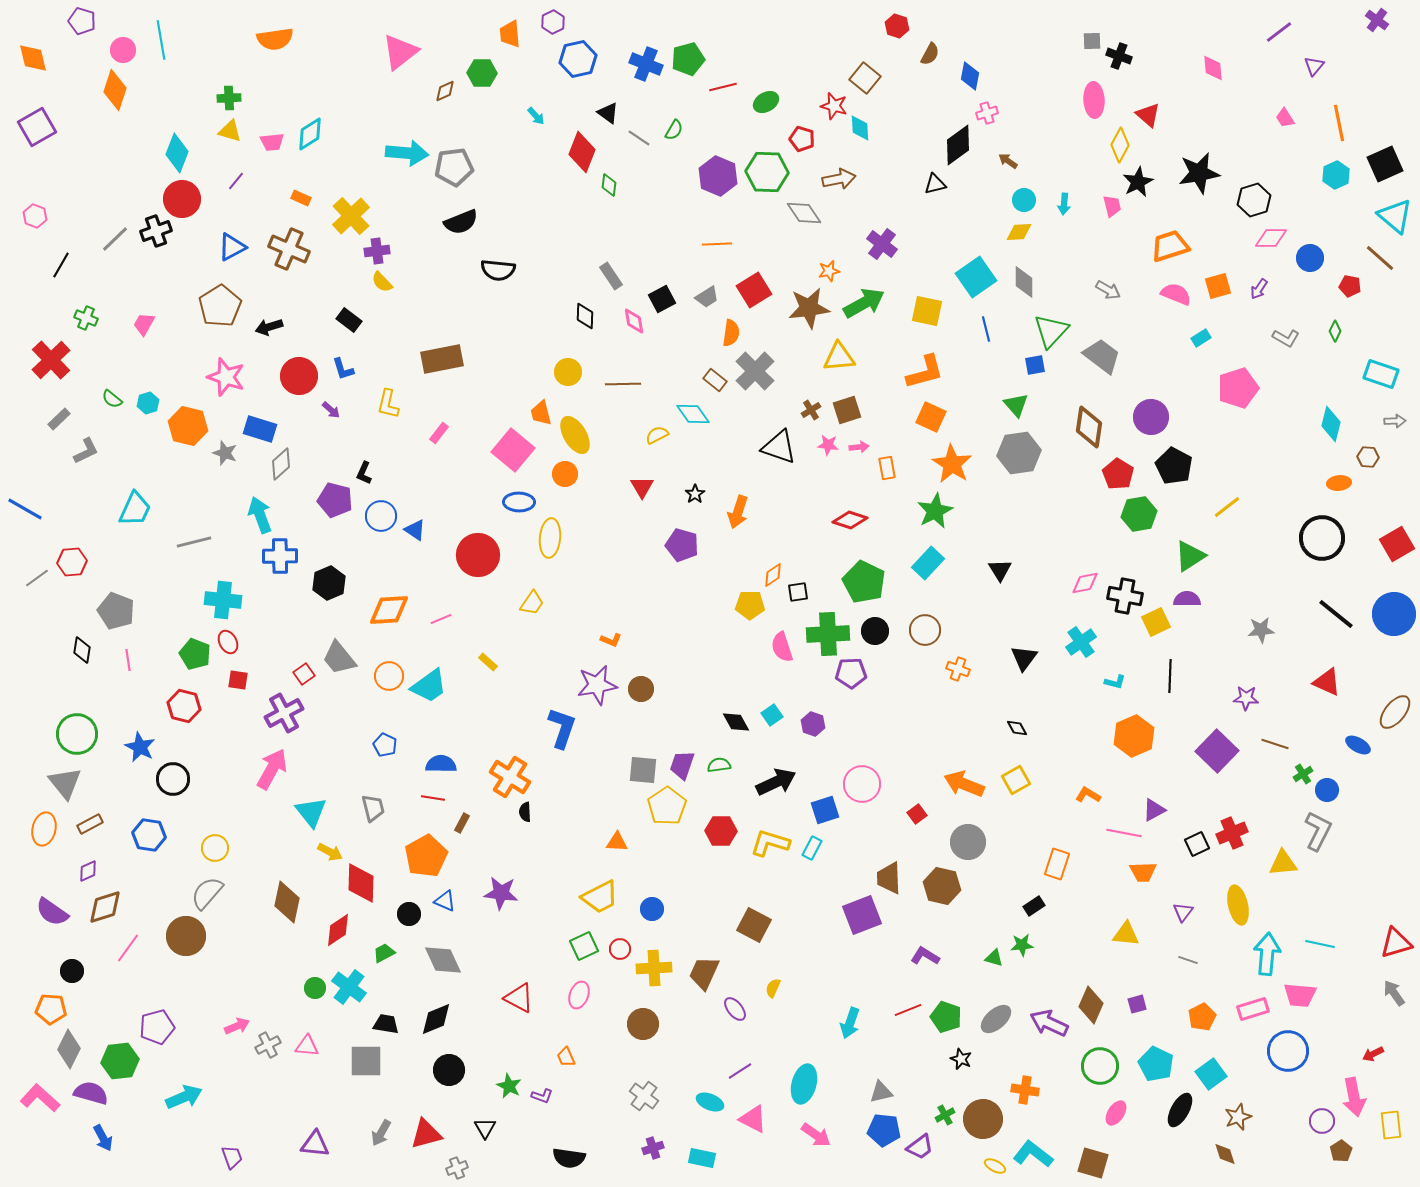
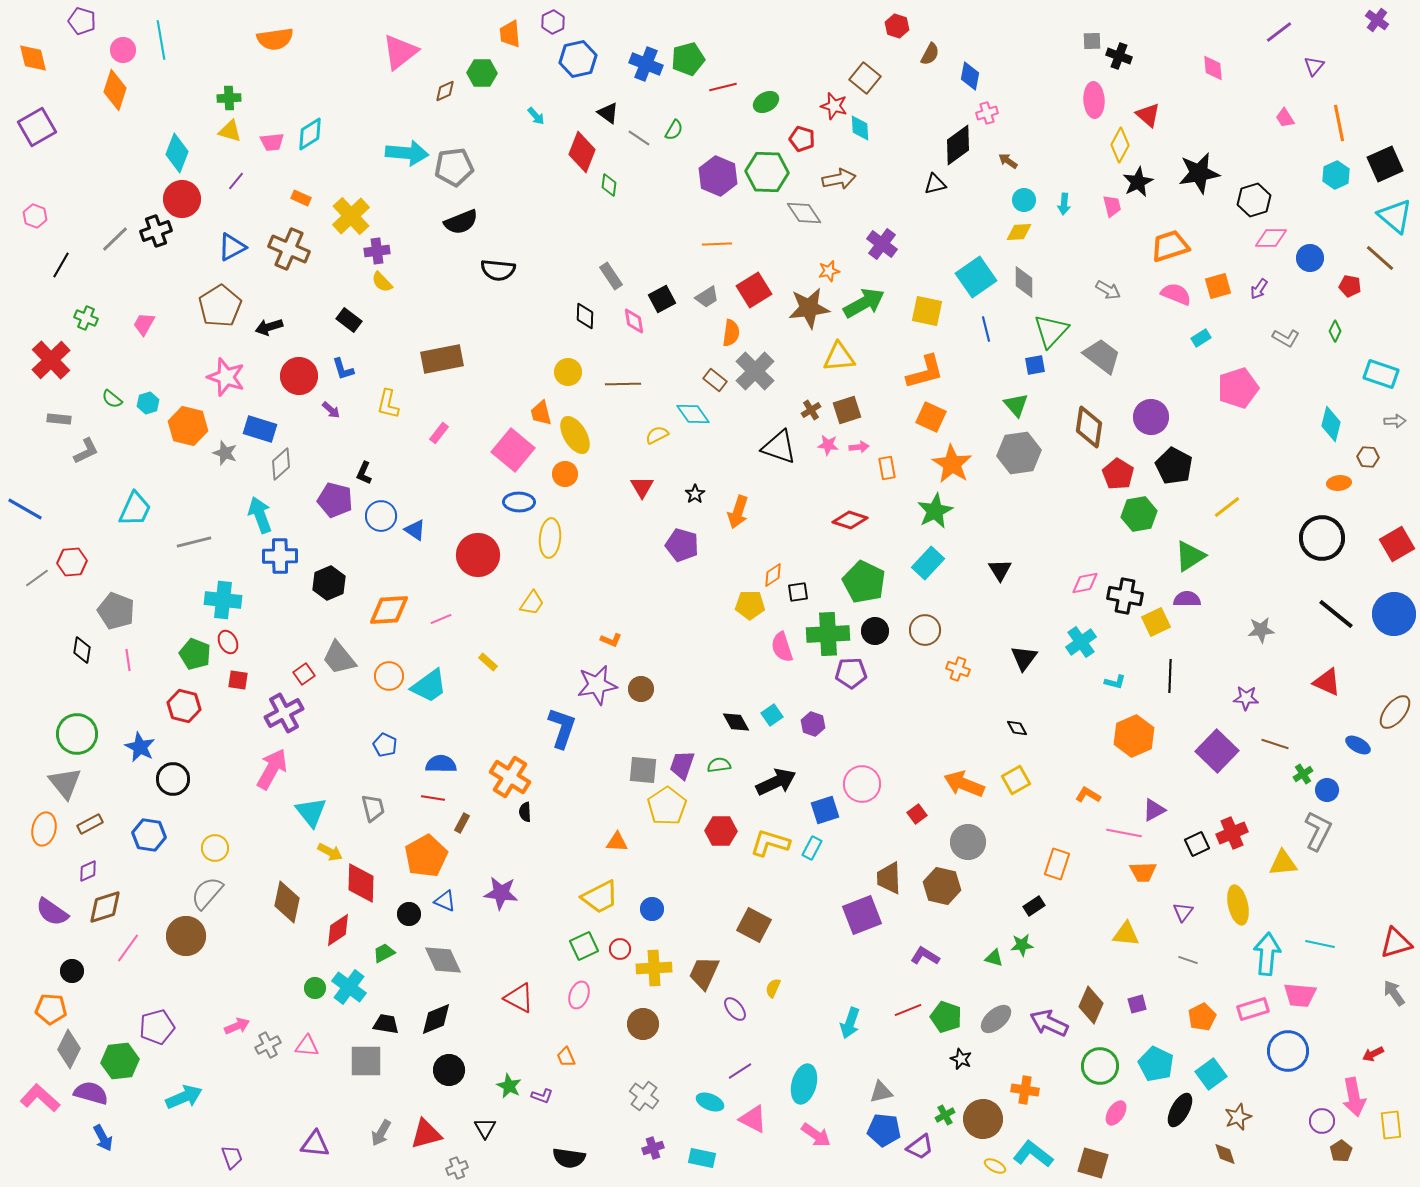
gray rectangle at (59, 419): rotated 50 degrees clockwise
